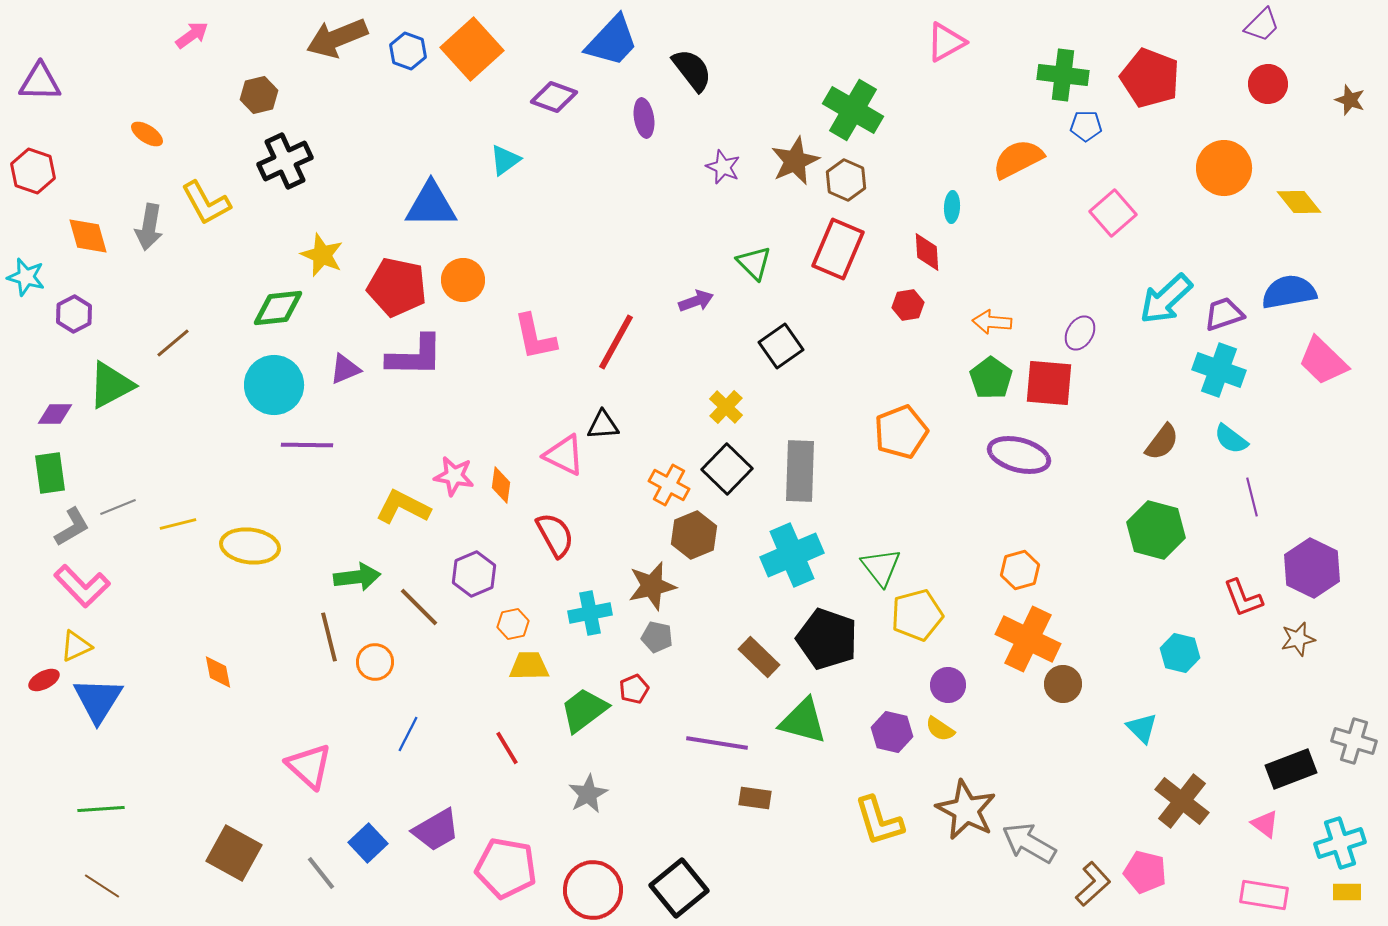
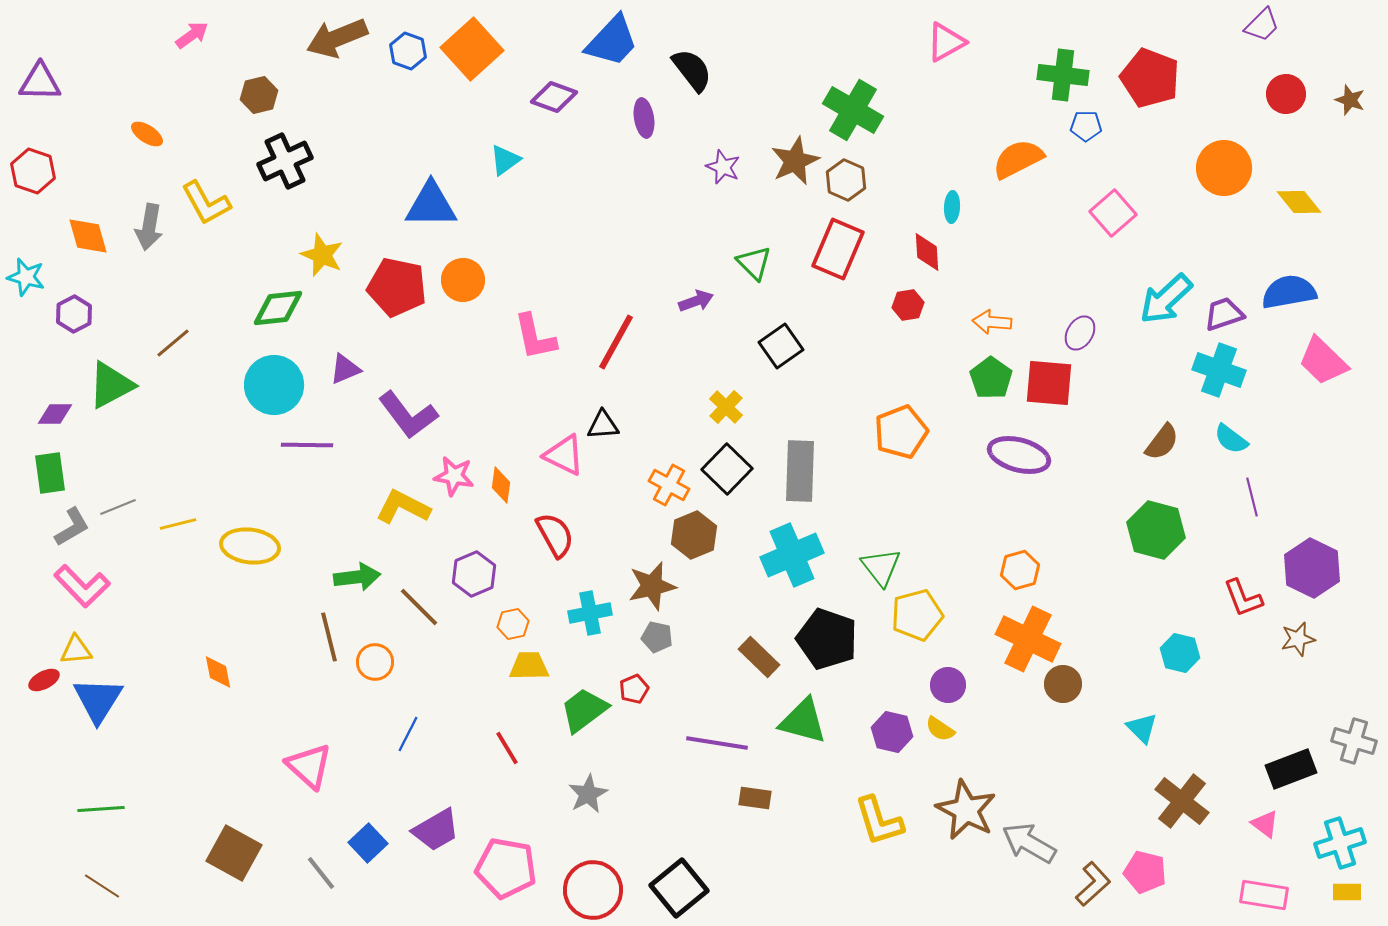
red circle at (1268, 84): moved 18 px right, 10 px down
purple L-shape at (415, 356): moved 7 px left, 59 px down; rotated 52 degrees clockwise
yellow triangle at (76, 646): moved 4 px down; rotated 20 degrees clockwise
